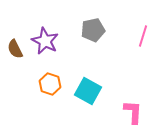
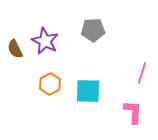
gray pentagon: rotated 10 degrees clockwise
pink line: moved 1 px left, 37 px down
orange hexagon: rotated 15 degrees clockwise
cyan square: rotated 28 degrees counterclockwise
